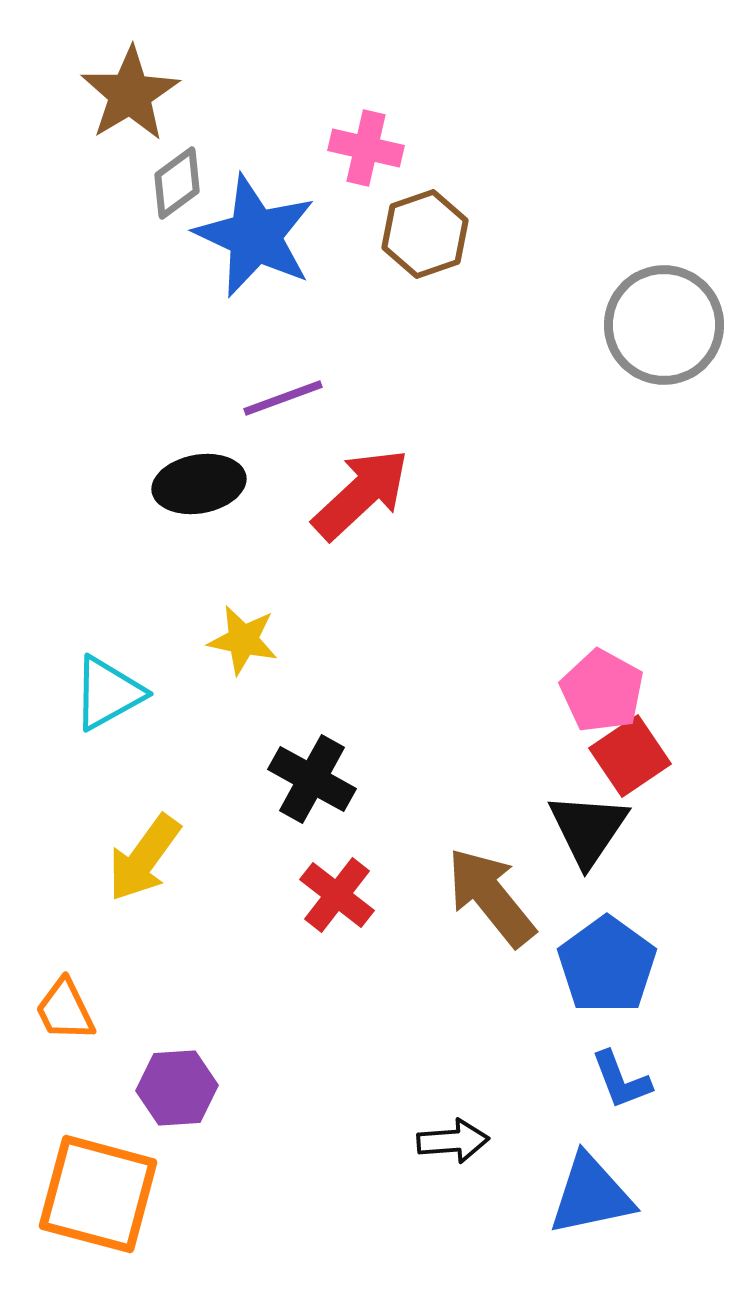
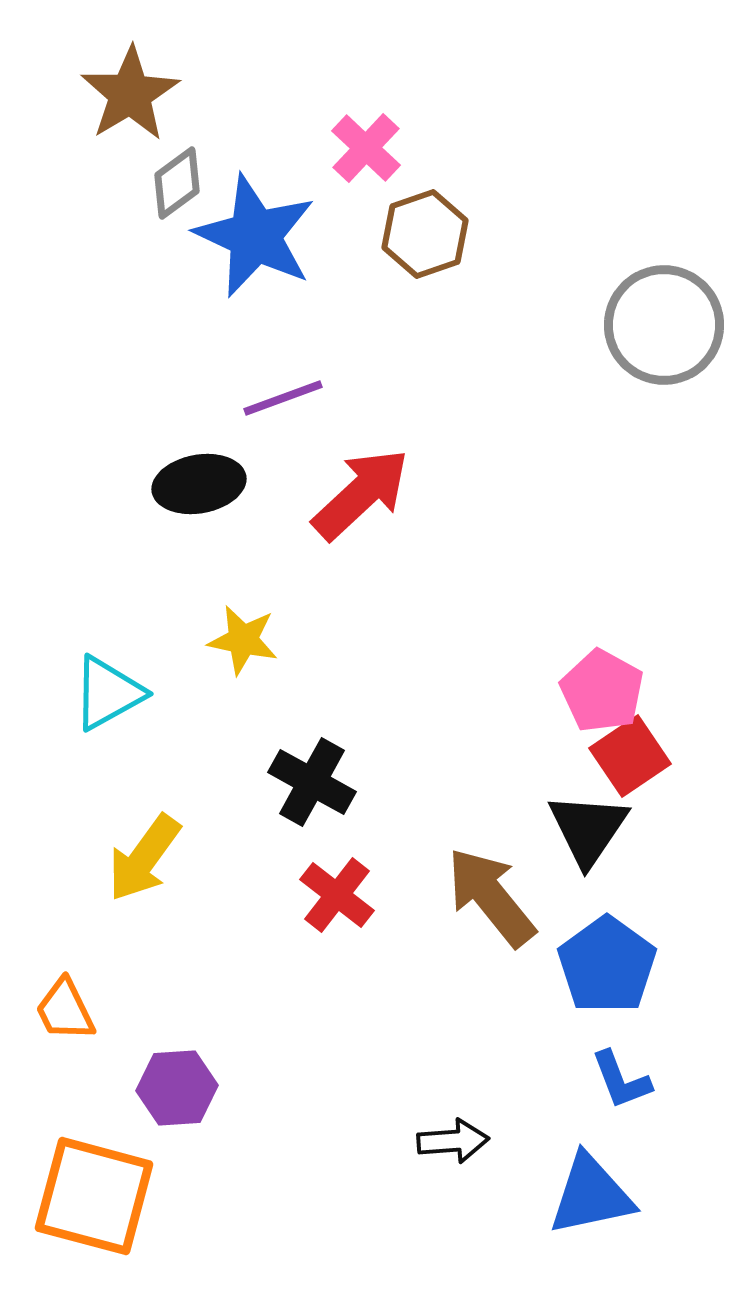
pink cross: rotated 30 degrees clockwise
black cross: moved 3 px down
orange square: moved 4 px left, 2 px down
